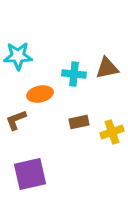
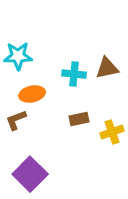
orange ellipse: moved 8 px left
brown rectangle: moved 3 px up
purple square: rotated 32 degrees counterclockwise
